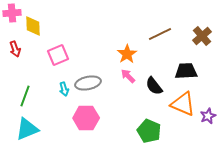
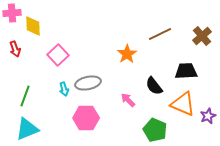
pink square: rotated 20 degrees counterclockwise
pink arrow: moved 24 px down
green pentagon: moved 6 px right, 1 px up
